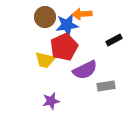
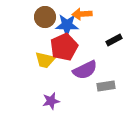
blue star: rotated 10 degrees clockwise
